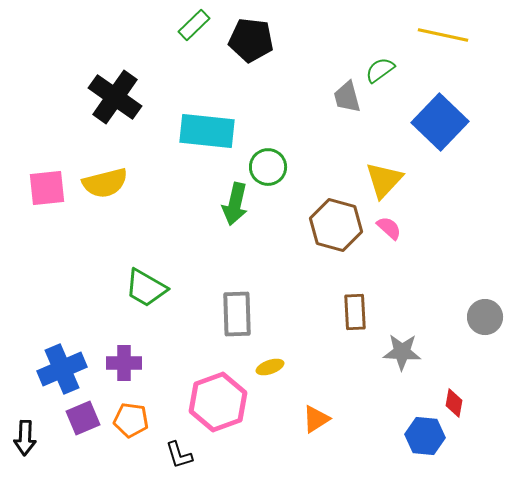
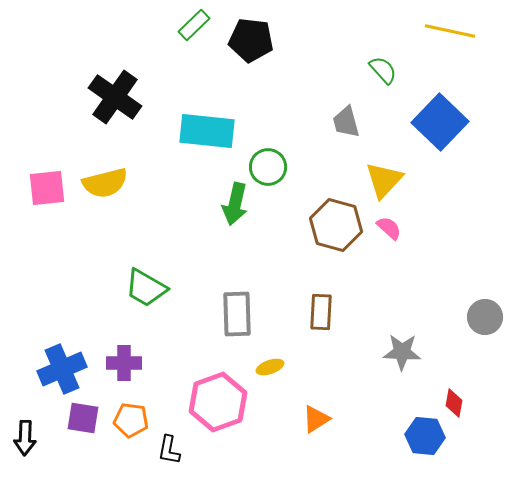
yellow line: moved 7 px right, 4 px up
green semicircle: moved 3 px right; rotated 84 degrees clockwise
gray trapezoid: moved 1 px left, 25 px down
brown rectangle: moved 34 px left; rotated 6 degrees clockwise
purple square: rotated 32 degrees clockwise
black L-shape: moved 10 px left, 5 px up; rotated 28 degrees clockwise
